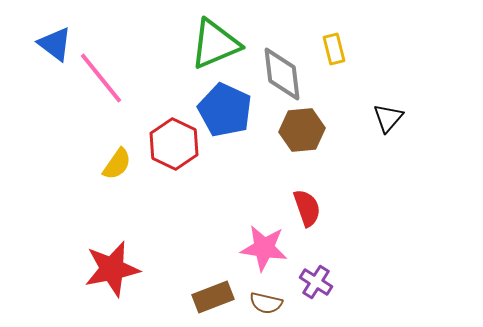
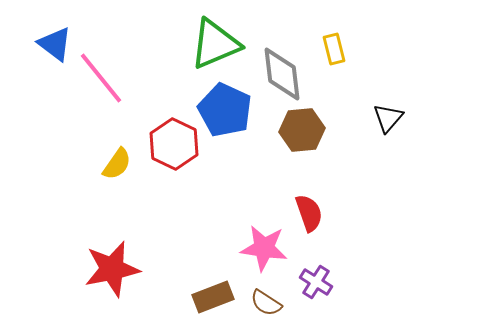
red semicircle: moved 2 px right, 5 px down
brown semicircle: rotated 20 degrees clockwise
